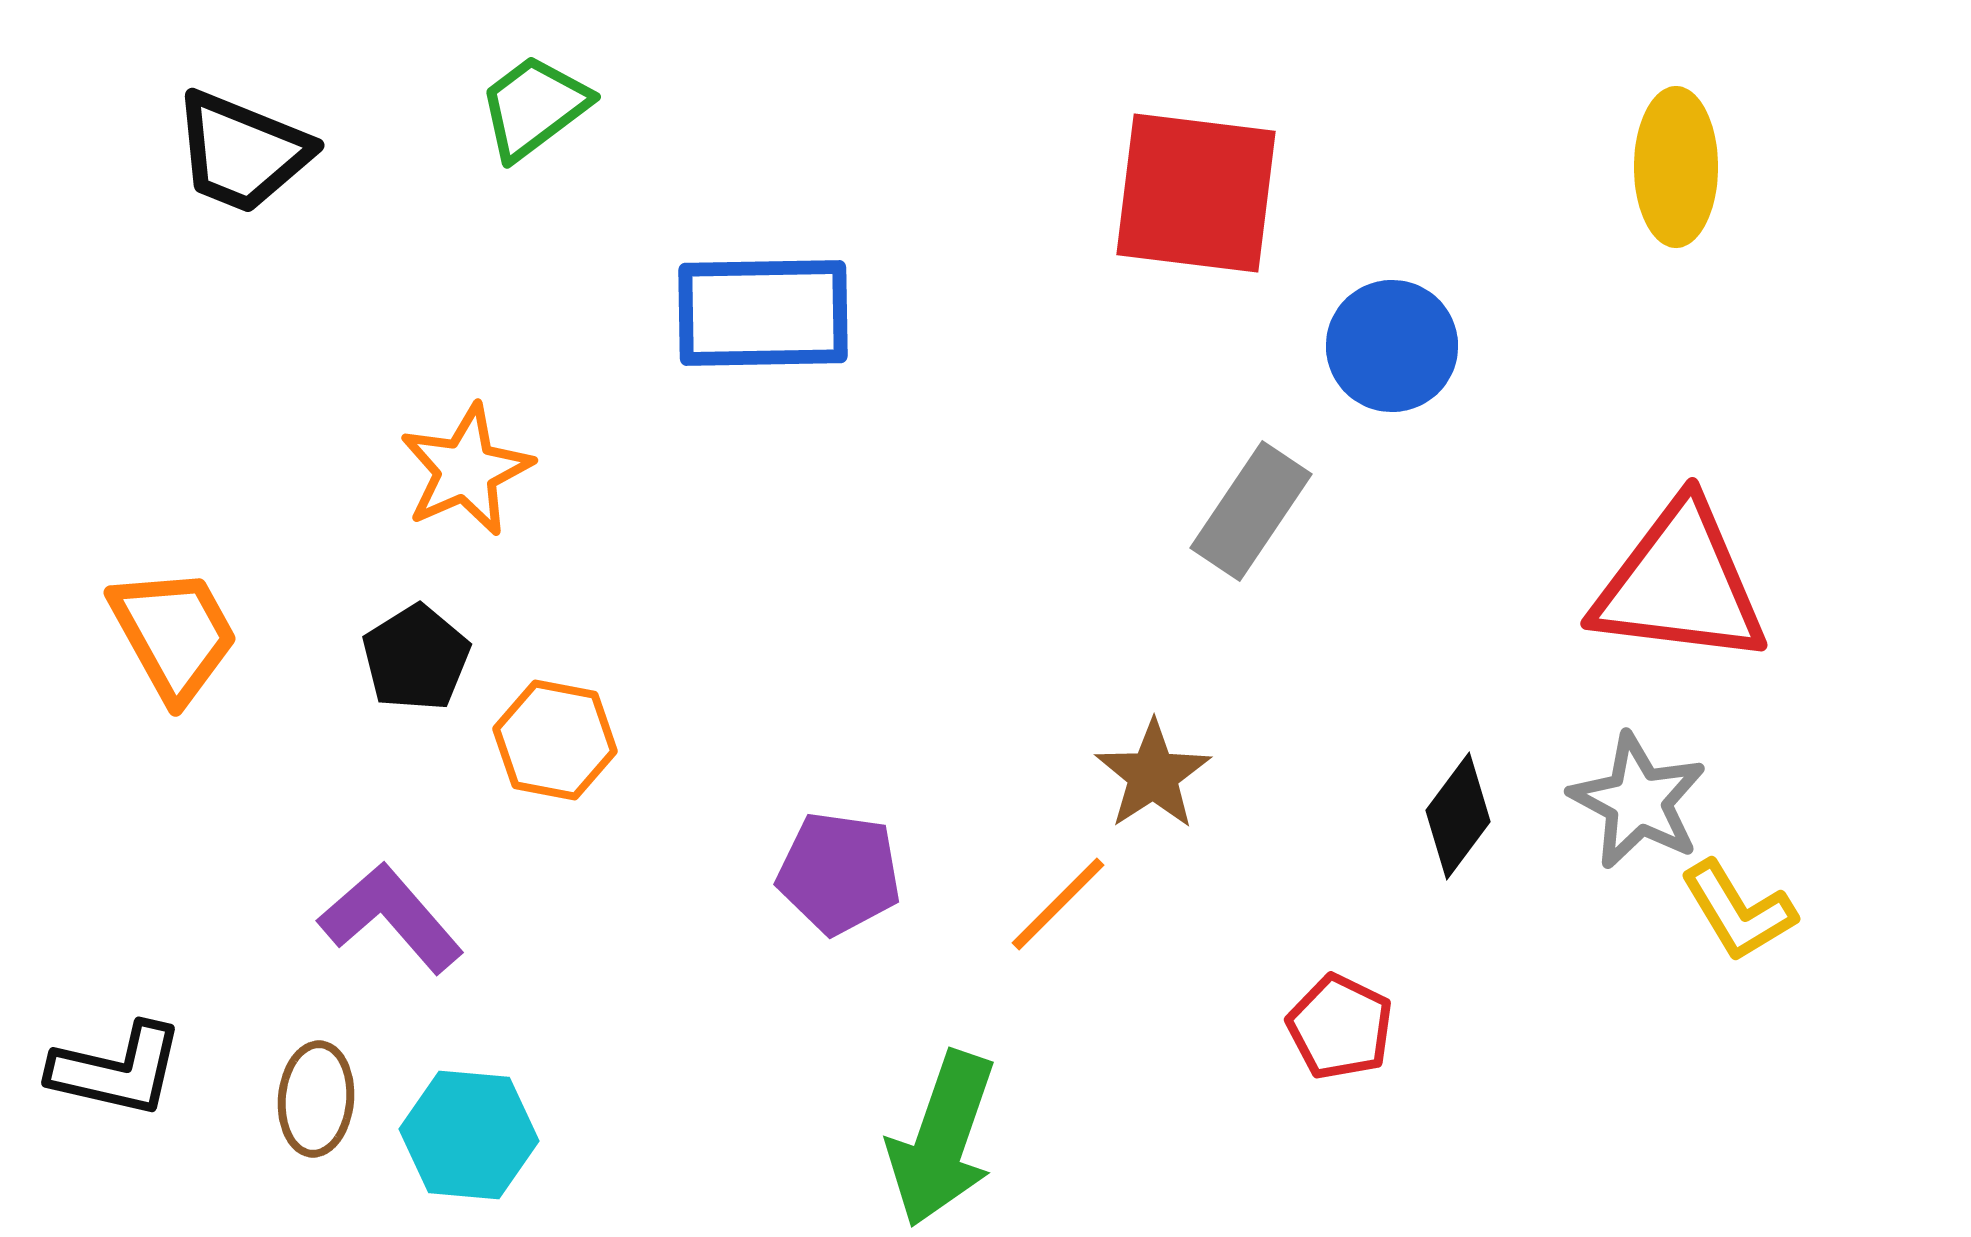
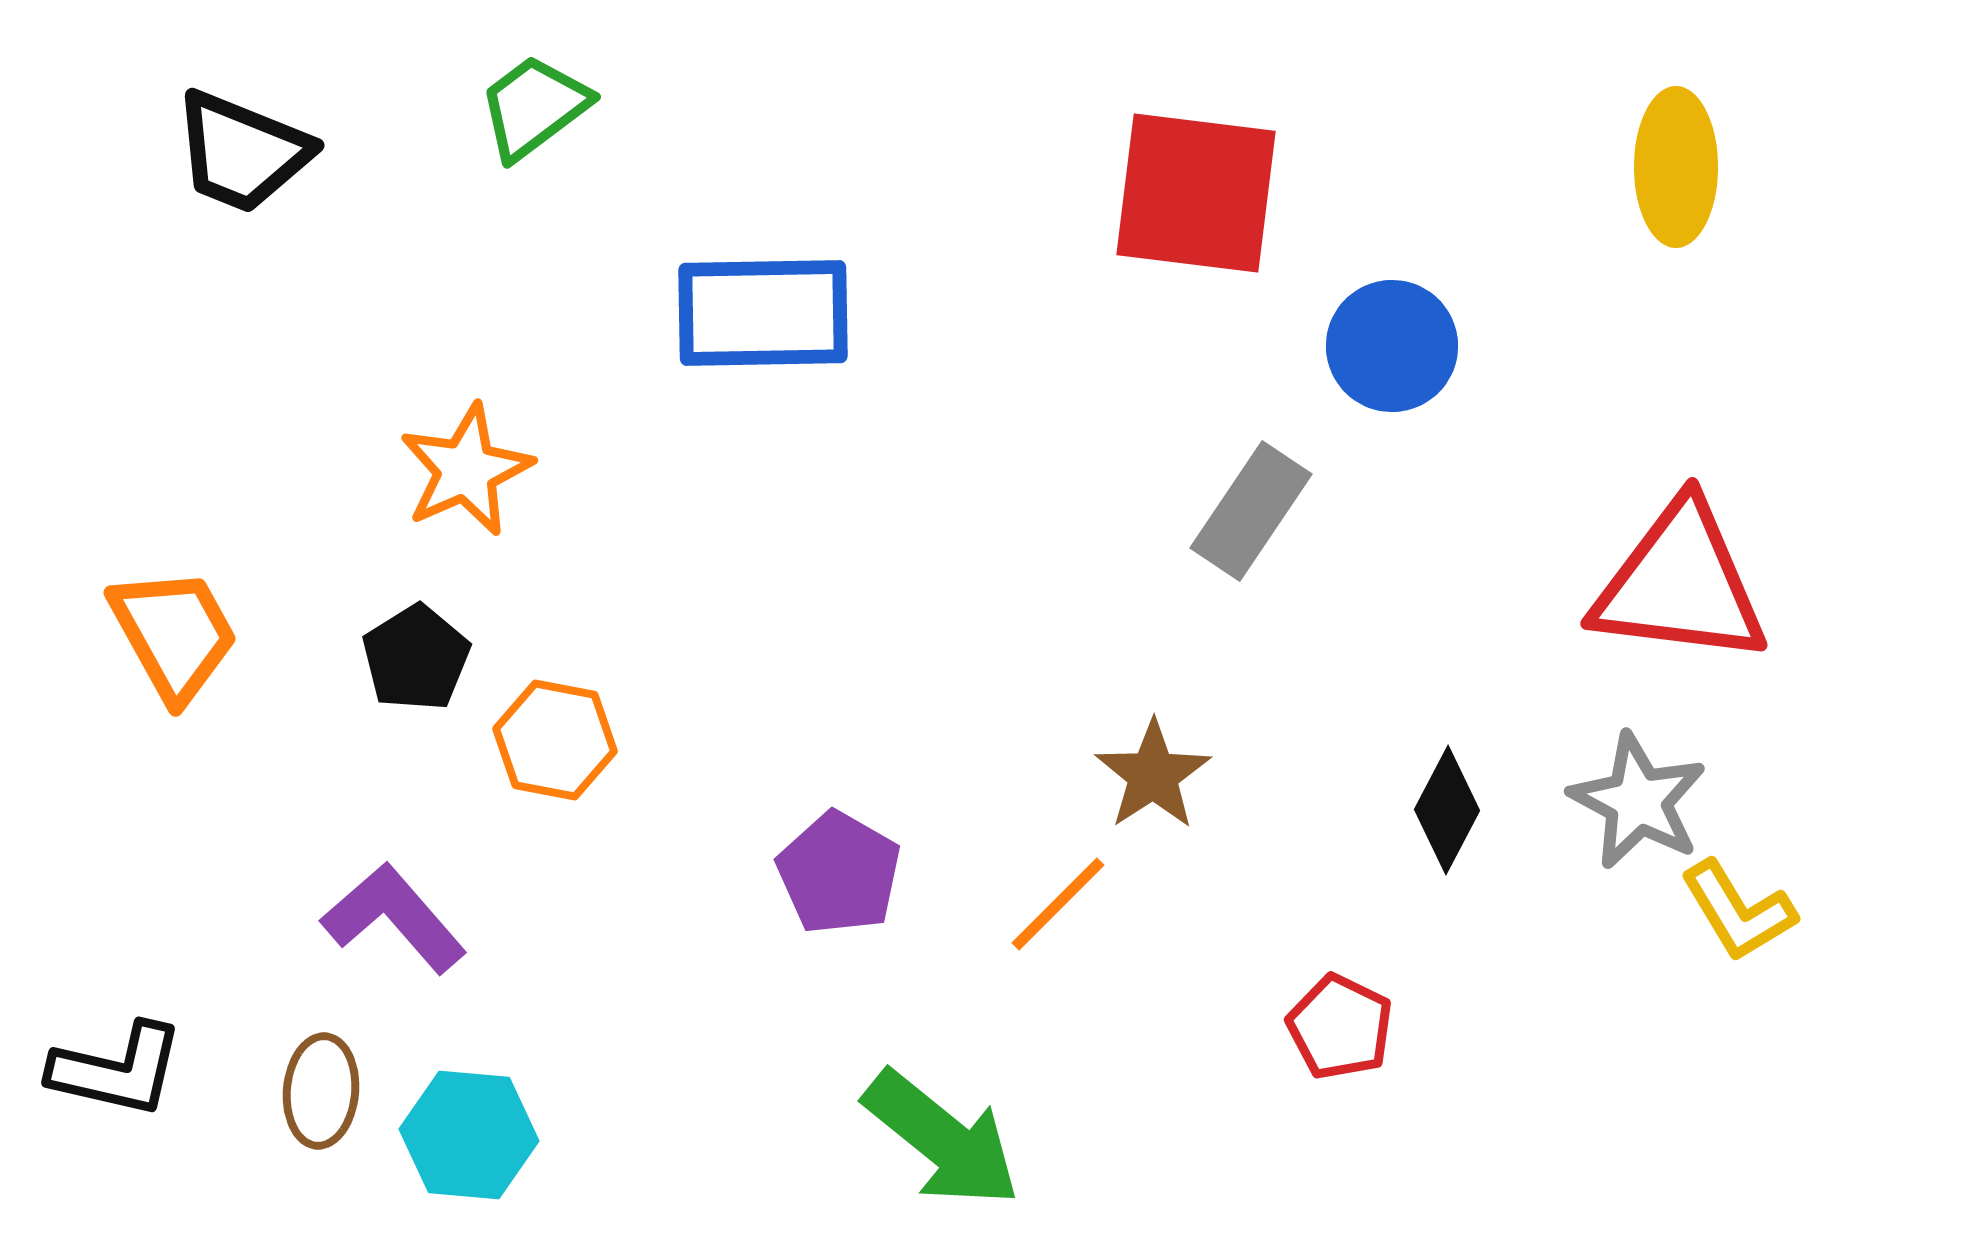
black diamond: moved 11 px left, 6 px up; rotated 9 degrees counterclockwise
purple pentagon: rotated 22 degrees clockwise
purple L-shape: moved 3 px right
brown ellipse: moved 5 px right, 8 px up
green arrow: rotated 70 degrees counterclockwise
